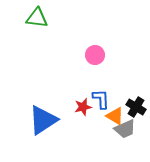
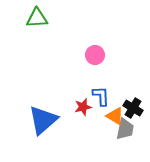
green triangle: rotated 10 degrees counterclockwise
blue L-shape: moved 3 px up
black cross: moved 3 px left, 1 px down
blue triangle: rotated 8 degrees counterclockwise
gray trapezoid: rotated 55 degrees counterclockwise
